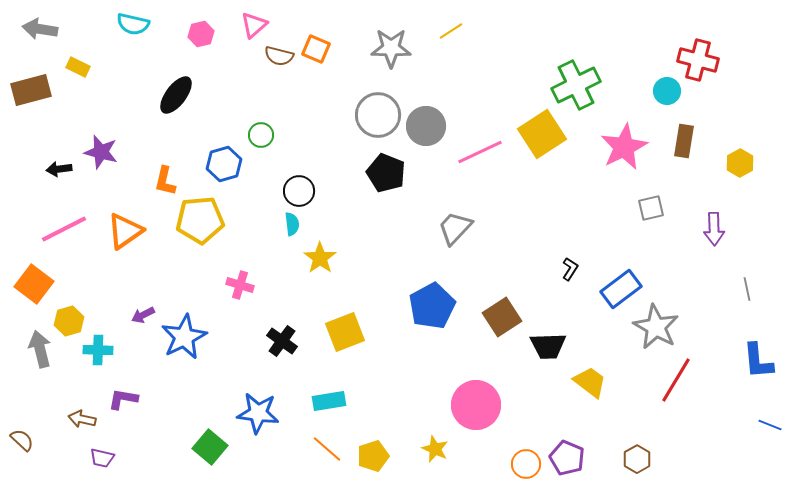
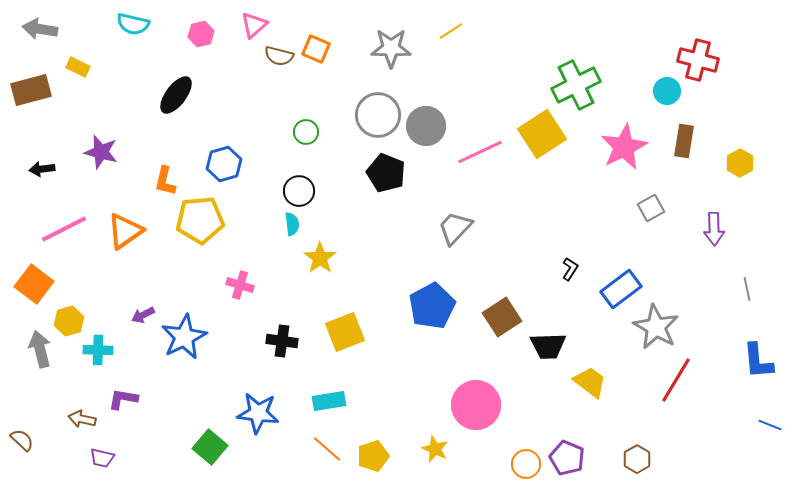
green circle at (261, 135): moved 45 px right, 3 px up
black arrow at (59, 169): moved 17 px left
gray square at (651, 208): rotated 16 degrees counterclockwise
black cross at (282, 341): rotated 28 degrees counterclockwise
